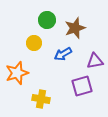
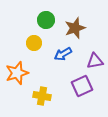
green circle: moved 1 px left
purple square: rotated 10 degrees counterclockwise
yellow cross: moved 1 px right, 3 px up
